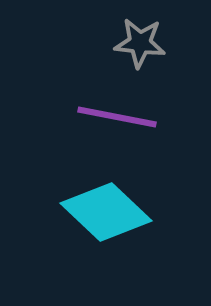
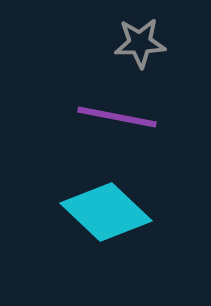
gray star: rotated 9 degrees counterclockwise
